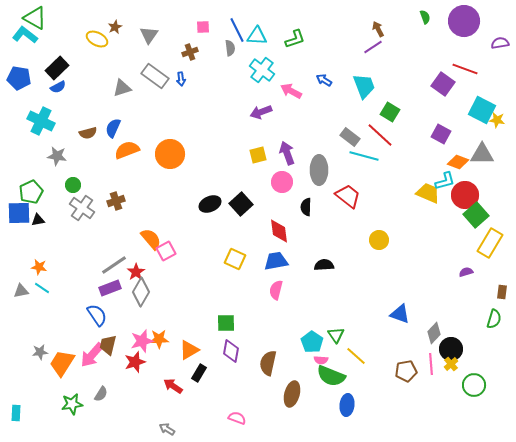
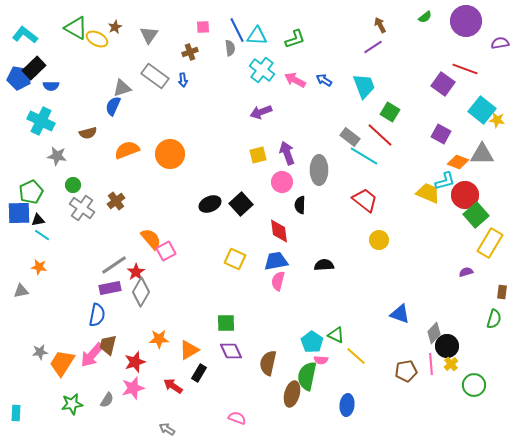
green semicircle at (425, 17): rotated 72 degrees clockwise
green triangle at (35, 18): moved 41 px right, 10 px down
purple circle at (464, 21): moved 2 px right
brown arrow at (378, 29): moved 2 px right, 4 px up
black rectangle at (57, 68): moved 23 px left
blue arrow at (181, 79): moved 2 px right, 1 px down
blue semicircle at (58, 87): moved 7 px left, 1 px up; rotated 28 degrees clockwise
pink arrow at (291, 91): moved 4 px right, 11 px up
cyan square at (482, 110): rotated 12 degrees clockwise
blue semicircle at (113, 128): moved 22 px up
cyan line at (364, 156): rotated 16 degrees clockwise
red trapezoid at (348, 196): moved 17 px right, 4 px down
brown cross at (116, 201): rotated 18 degrees counterclockwise
black semicircle at (306, 207): moved 6 px left, 2 px up
cyan line at (42, 288): moved 53 px up
purple rectangle at (110, 288): rotated 10 degrees clockwise
pink semicircle at (276, 290): moved 2 px right, 9 px up
blue semicircle at (97, 315): rotated 45 degrees clockwise
green triangle at (336, 335): rotated 30 degrees counterclockwise
pink star at (142, 341): moved 9 px left, 47 px down
black circle at (451, 349): moved 4 px left, 3 px up
purple diamond at (231, 351): rotated 35 degrees counterclockwise
green semicircle at (331, 376): moved 24 px left; rotated 80 degrees clockwise
gray semicircle at (101, 394): moved 6 px right, 6 px down
